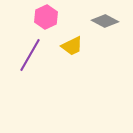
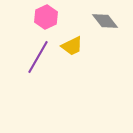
gray diamond: rotated 24 degrees clockwise
purple line: moved 8 px right, 2 px down
